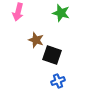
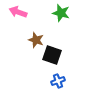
pink arrow: rotated 96 degrees clockwise
